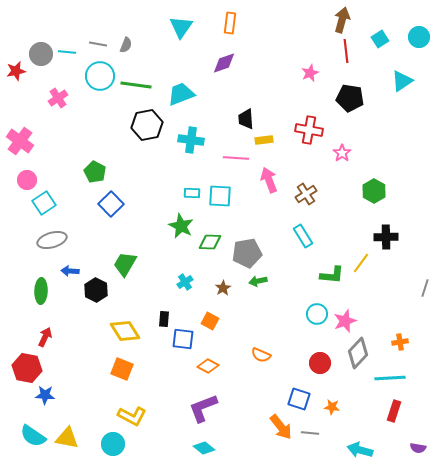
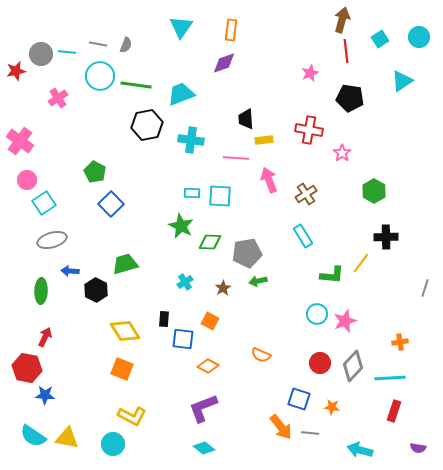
orange rectangle at (230, 23): moved 1 px right, 7 px down
green trapezoid at (125, 264): rotated 44 degrees clockwise
gray diamond at (358, 353): moved 5 px left, 13 px down
